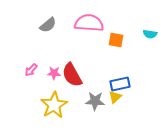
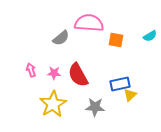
gray semicircle: moved 13 px right, 13 px down
cyan semicircle: moved 2 px down; rotated 40 degrees counterclockwise
pink arrow: rotated 120 degrees clockwise
red semicircle: moved 6 px right
yellow triangle: moved 15 px right, 2 px up
gray star: moved 6 px down
yellow star: moved 1 px left, 1 px up
